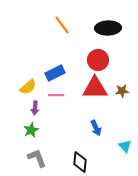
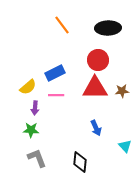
green star: rotated 28 degrees clockwise
